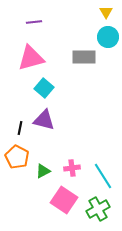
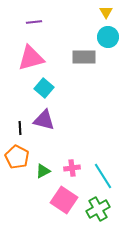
black line: rotated 16 degrees counterclockwise
